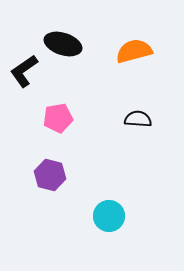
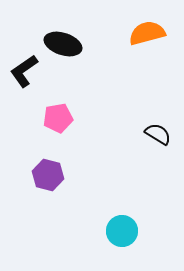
orange semicircle: moved 13 px right, 18 px up
black semicircle: moved 20 px right, 15 px down; rotated 28 degrees clockwise
purple hexagon: moved 2 px left
cyan circle: moved 13 px right, 15 px down
